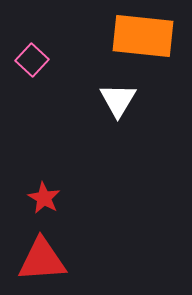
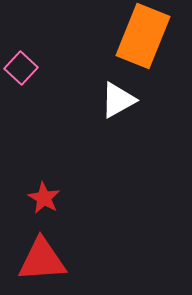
orange rectangle: rotated 74 degrees counterclockwise
pink square: moved 11 px left, 8 px down
white triangle: rotated 30 degrees clockwise
